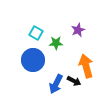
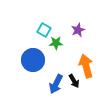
cyan square: moved 8 px right, 3 px up
black arrow: rotated 32 degrees clockwise
